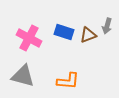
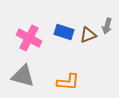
orange L-shape: moved 1 px down
